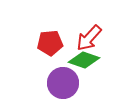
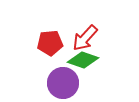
red arrow: moved 4 px left
green diamond: moved 1 px left
